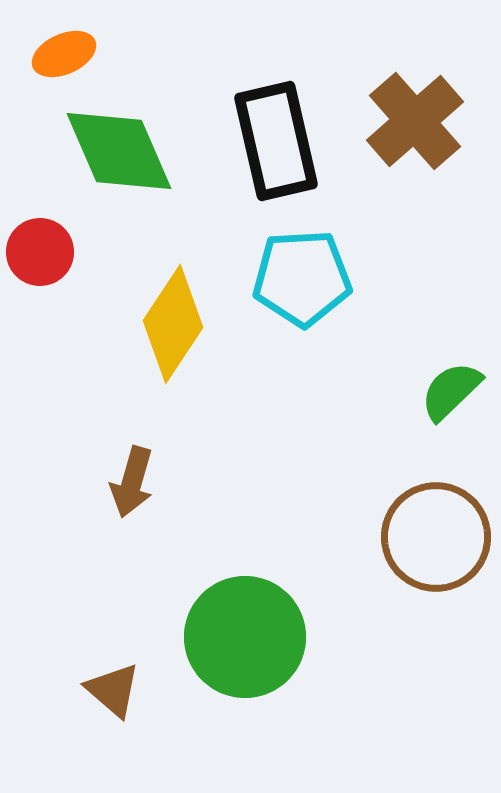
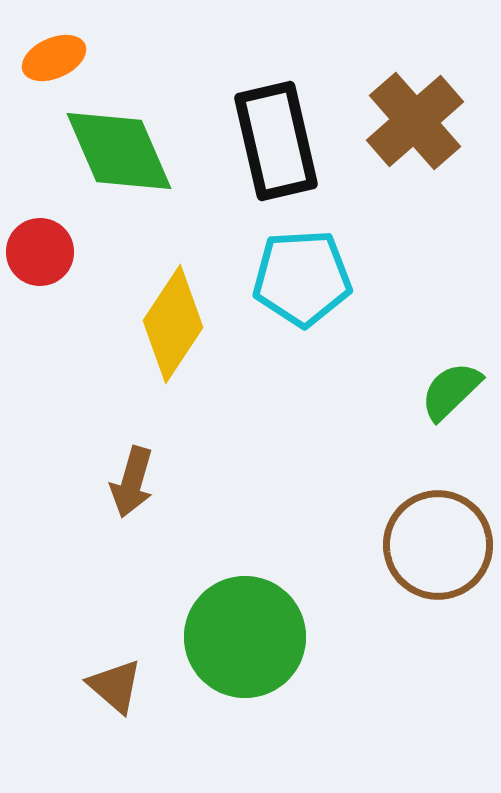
orange ellipse: moved 10 px left, 4 px down
brown circle: moved 2 px right, 8 px down
brown triangle: moved 2 px right, 4 px up
